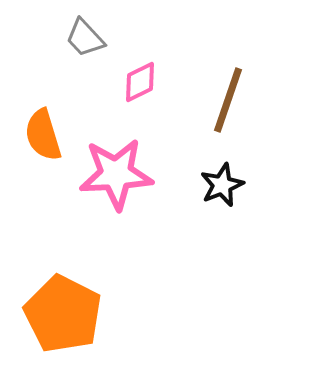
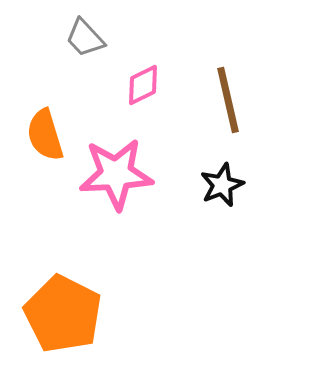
pink diamond: moved 3 px right, 3 px down
brown line: rotated 32 degrees counterclockwise
orange semicircle: moved 2 px right
